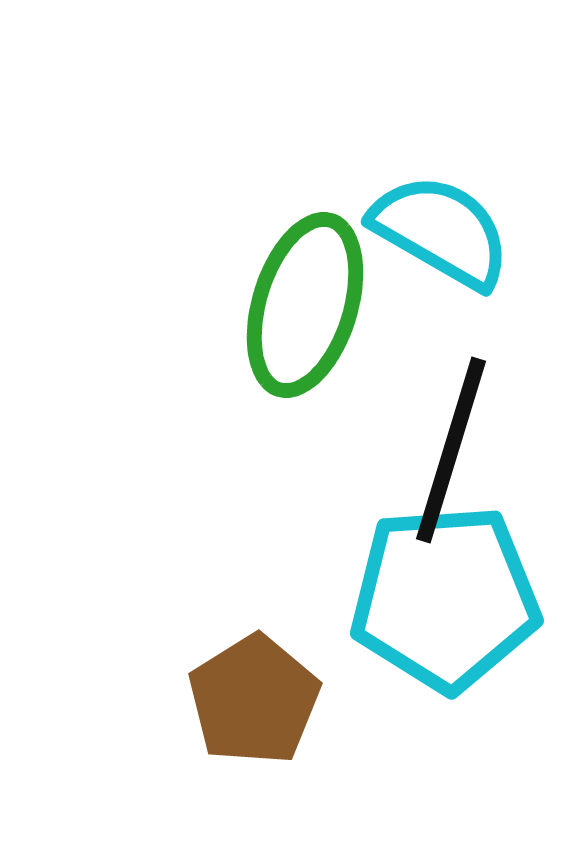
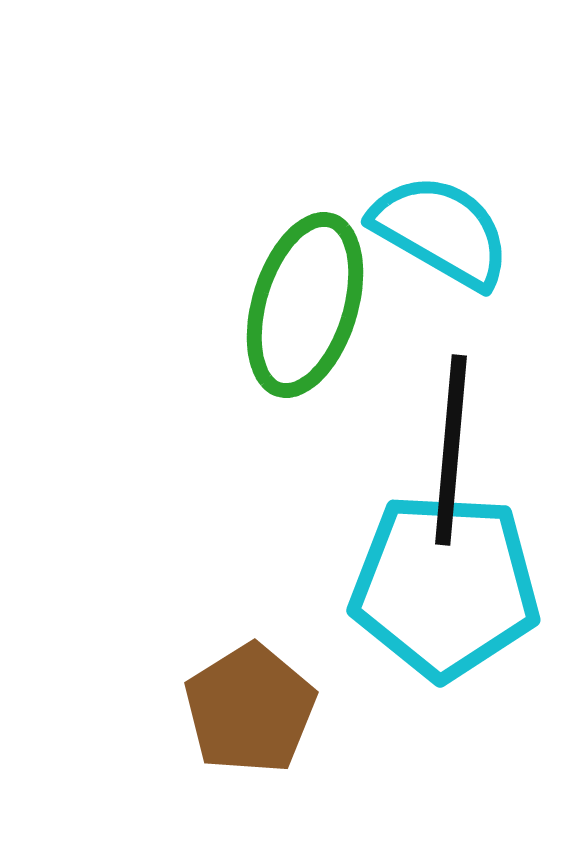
black line: rotated 12 degrees counterclockwise
cyan pentagon: moved 12 px up; rotated 7 degrees clockwise
brown pentagon: moved 4 px left, 9 px down
